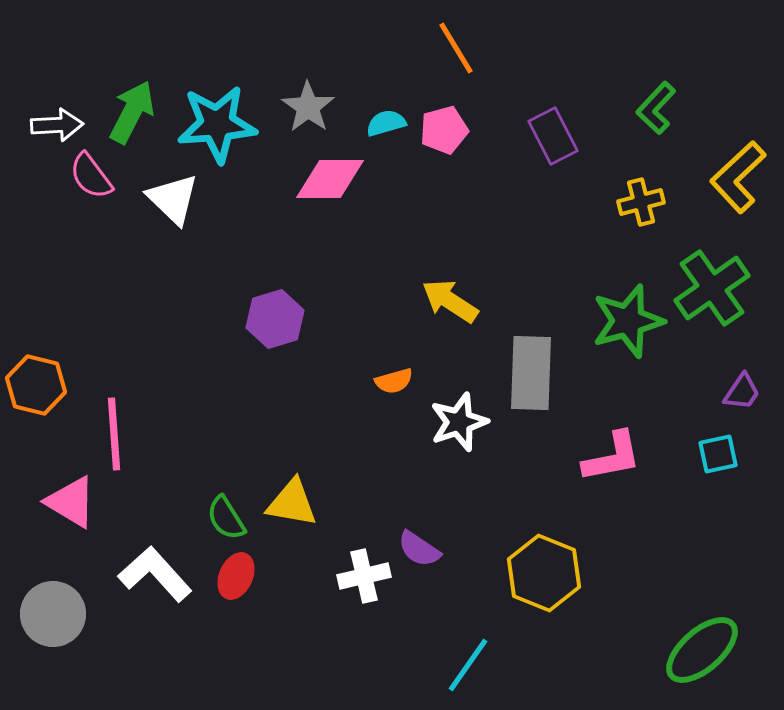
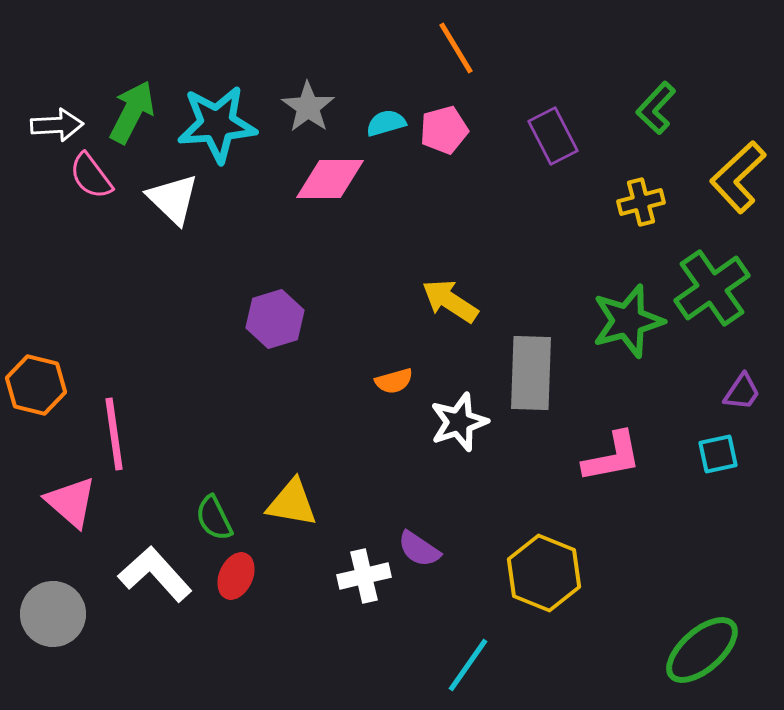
pink line: rotated 4 degrees counterclockwise
pink triangle: rotated 10 degrees clockwise
green semicircle: moved 12 px left; rotated 6 degrees clockwise
